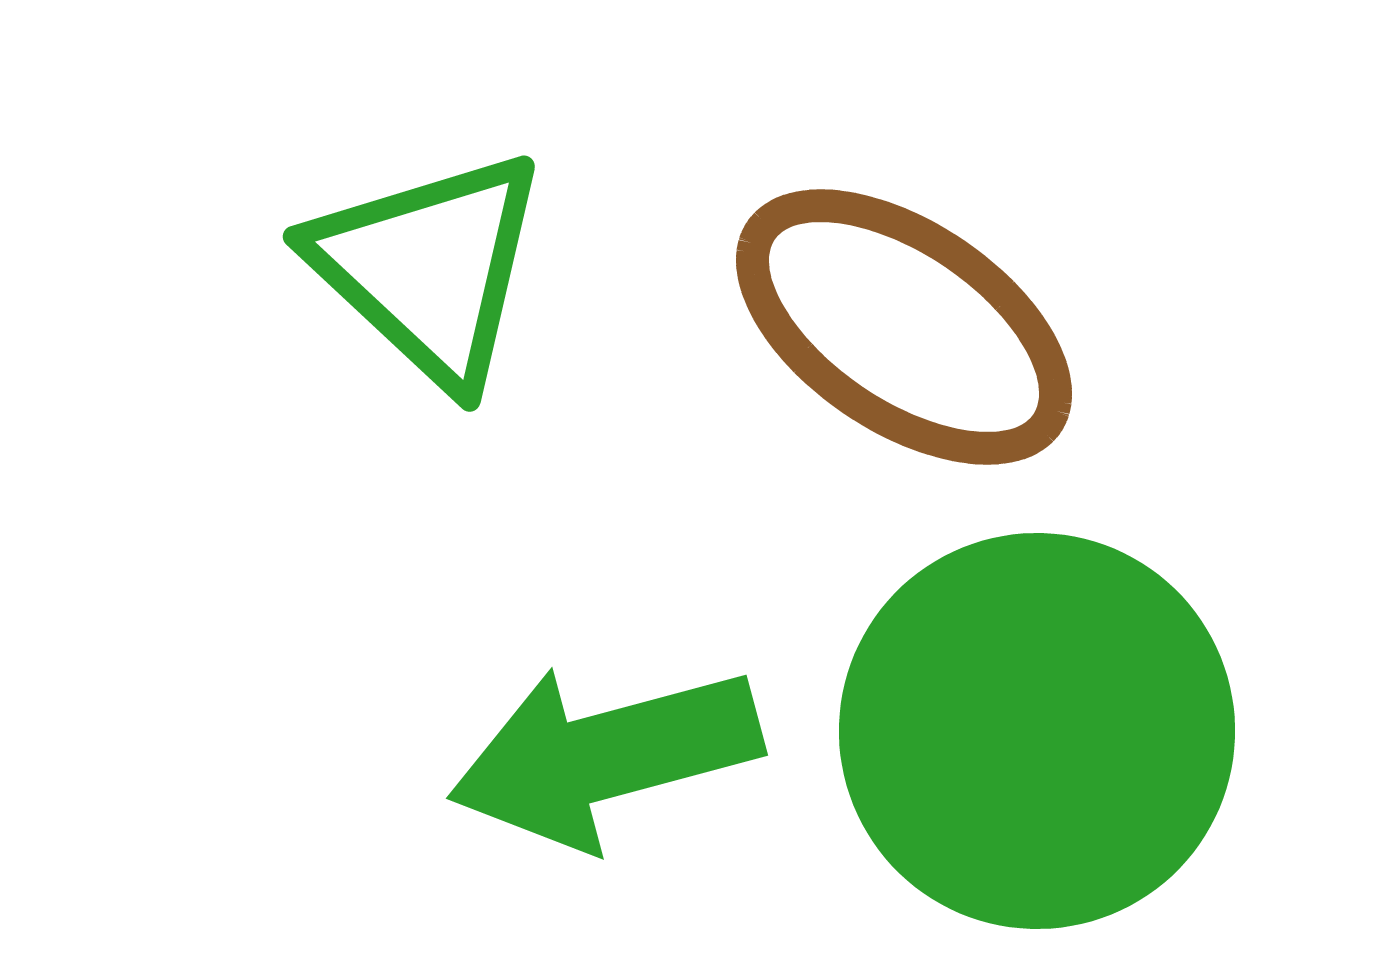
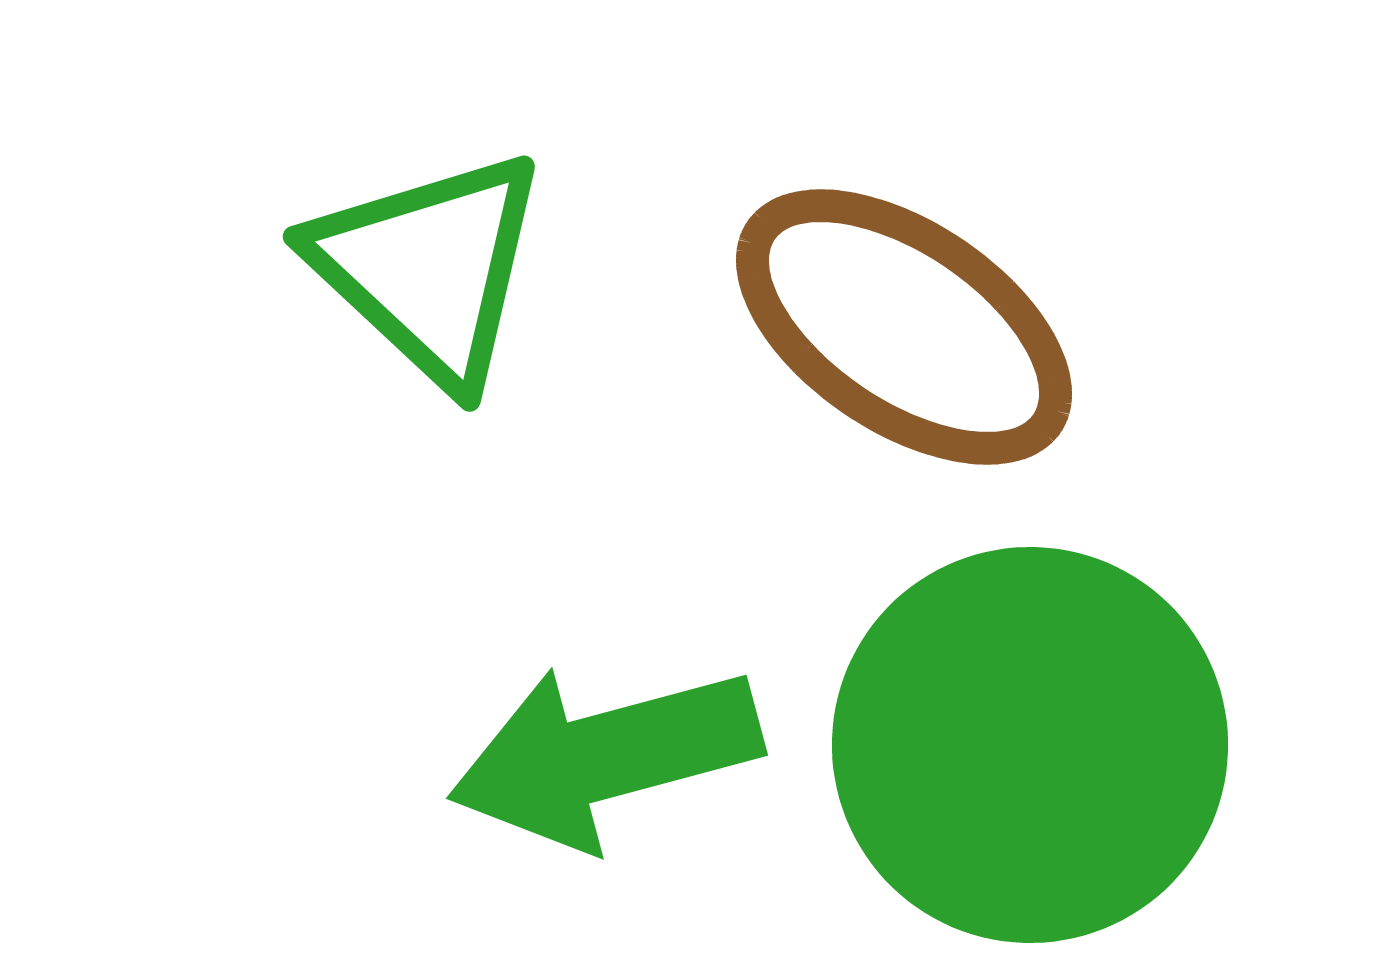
green circle: moved 7 px left, 14 px down
